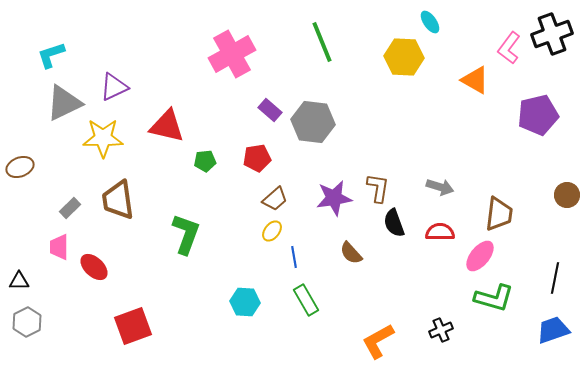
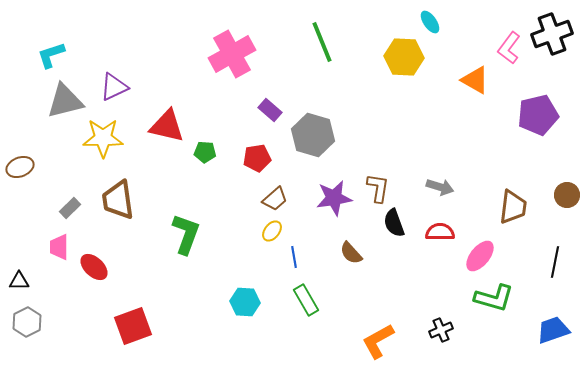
gray triangle at (64, 103): moved 1 px right, 2 px up; rotated 12 degrees clockwise
gray hexagon at (313, 122): moved 13 px down; rotated 9 degrees clockwise
green pentagon at (205, 161): moved 9 px up; rotated 10 degrees clockwise
brown trapezoid at (499, 214): moved 14 px right, 7 px up
black line at (555, 278): moved 16 px up
